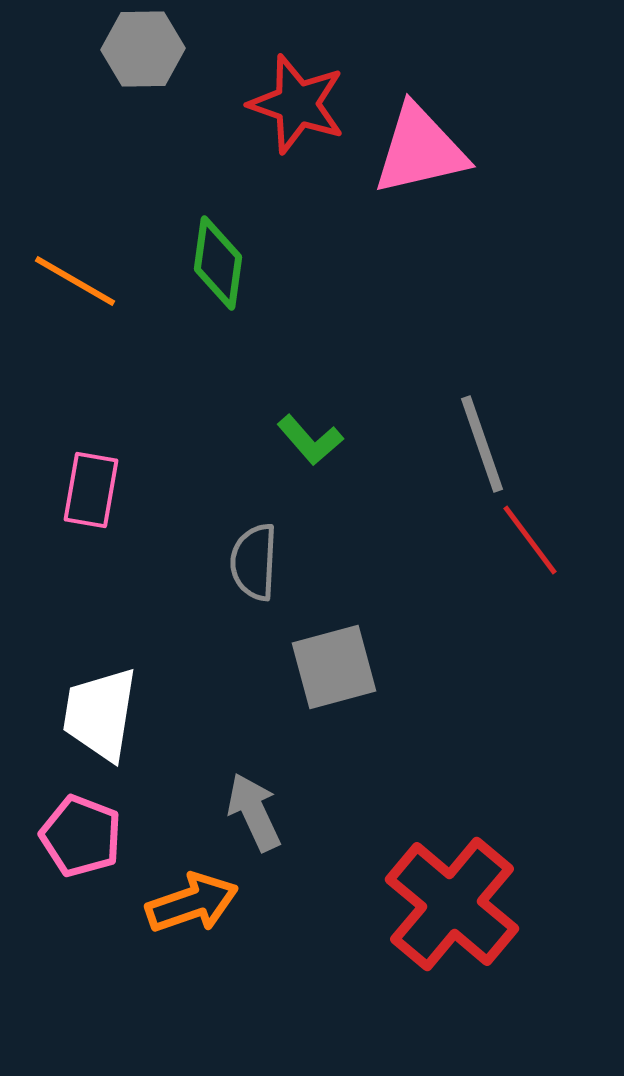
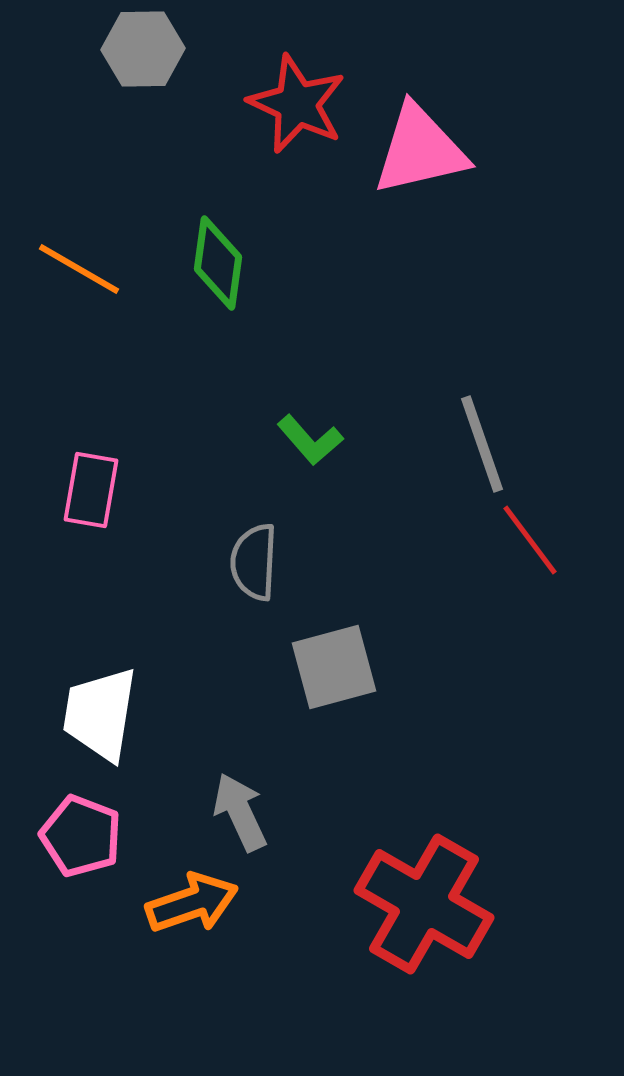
red star: rotated 6 degrees clockwise
orange line: moved 4 px right, 12 px up
gray arrow: moved 14 px left
red cross: moved 28 px left; rotated 10 degrees counterclockwise
